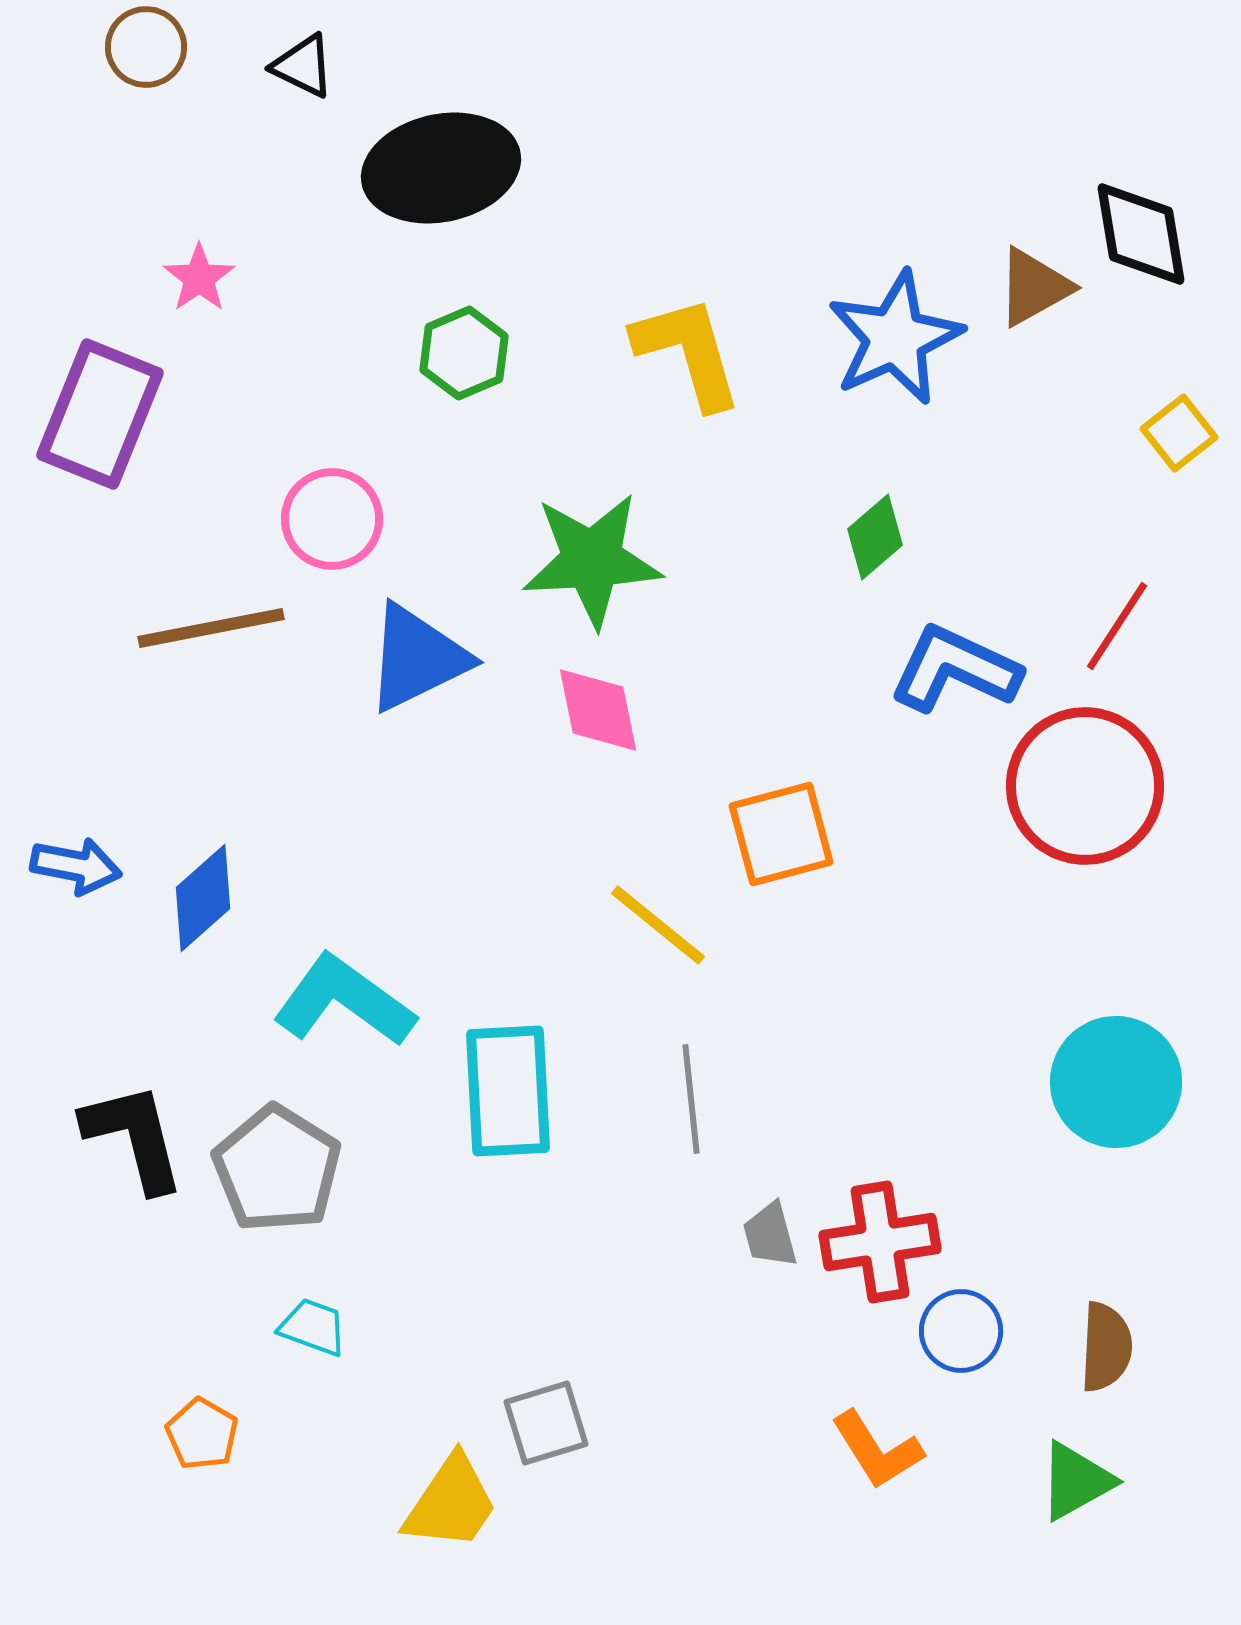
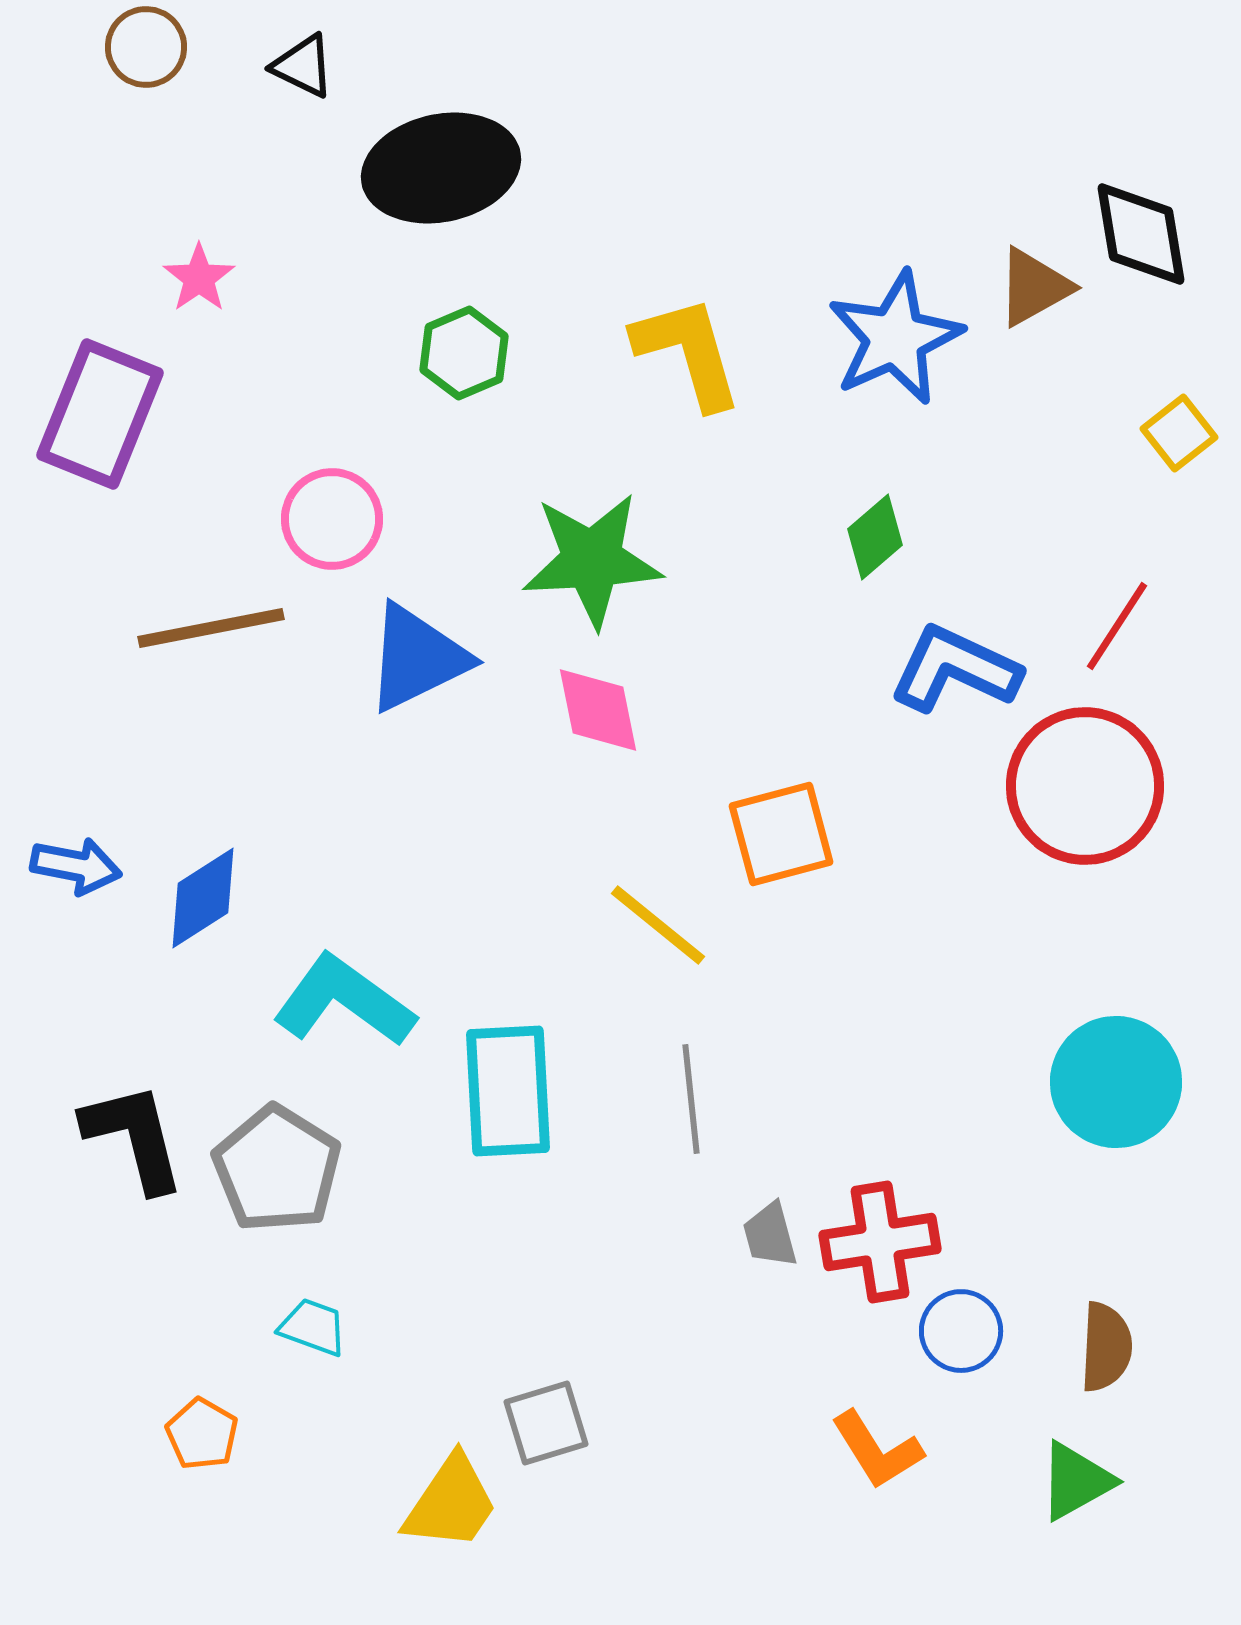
blue diamond: rotated 9 degrees clockwise
